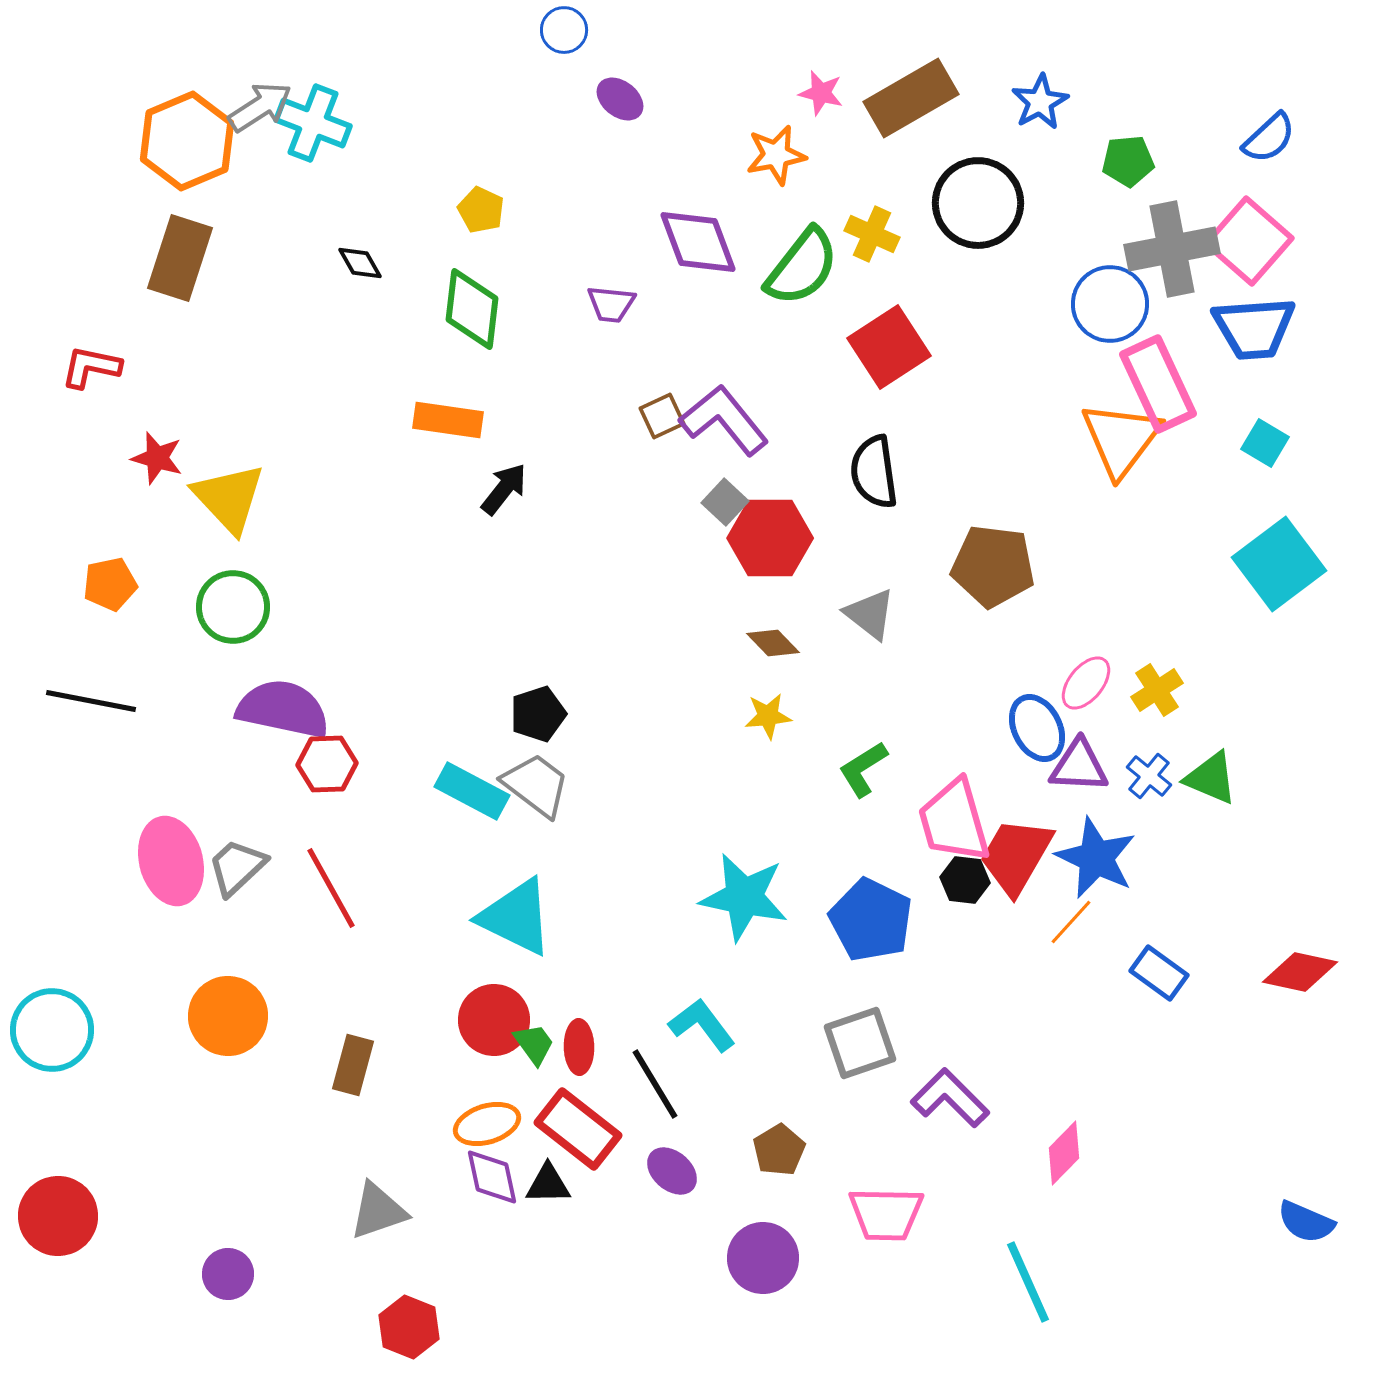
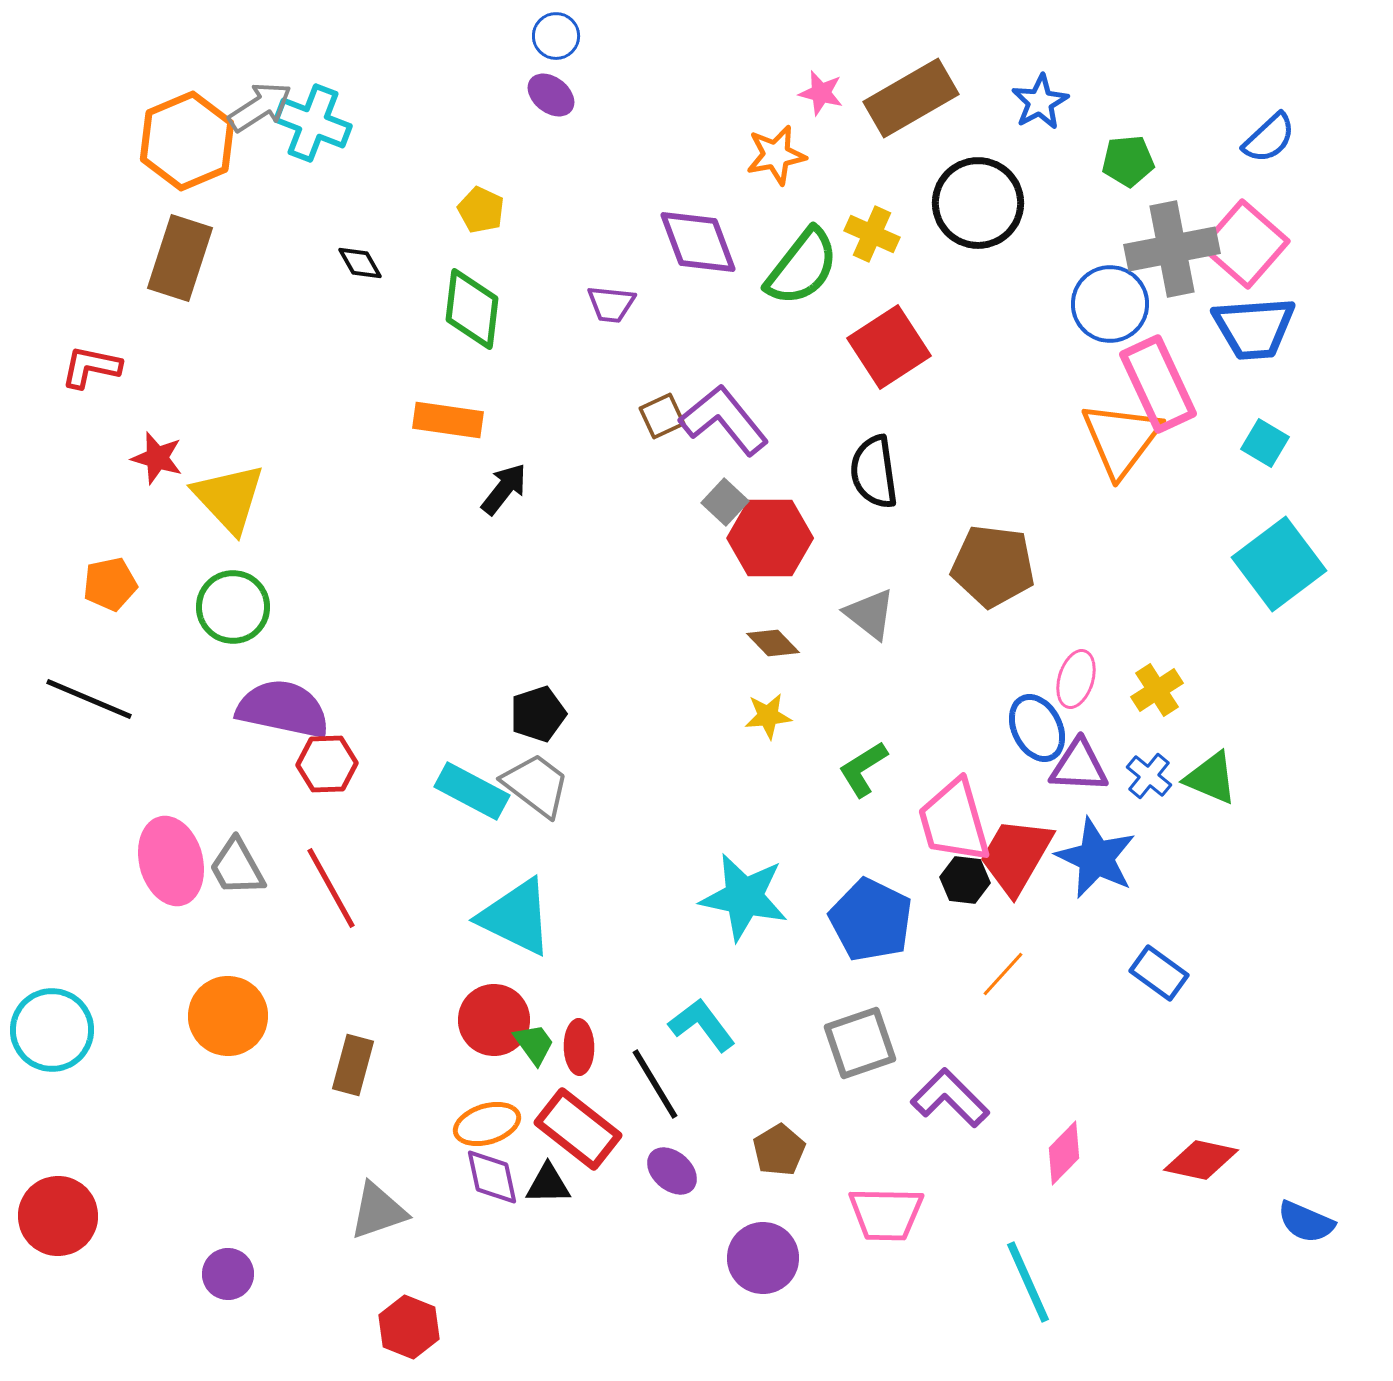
blue circle at (564, 30): moved 8 px left, 6 px down
purple ellipse at (620, 99): moved 69 px left, 4 px up
pink square at (1249, 241): moved 4 px left, 3 px down
pink ellipse at (1086, 683): moved 10 px left, 4 px up; rotated 22 degrees counterclockwise
black line at (91, 701): moved 2 px left, 2 px up; rotated 12 degrees clockwise
gray trapezoid at (237, 867): rotated 76 degrees counterclockwise
orange line at (1071, 922): moved 68 px left, 52 px down
red diamond at (1300, 972): moved 99 px left, 188 px down
